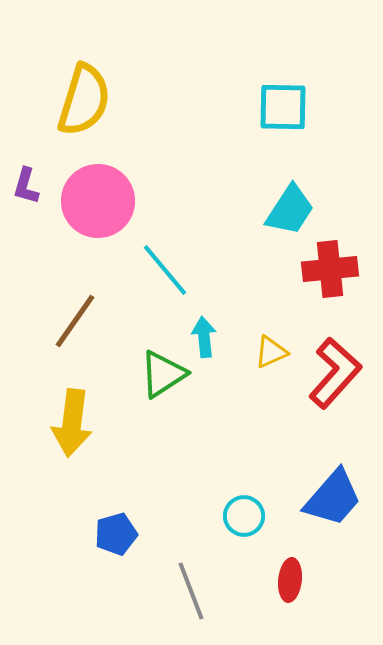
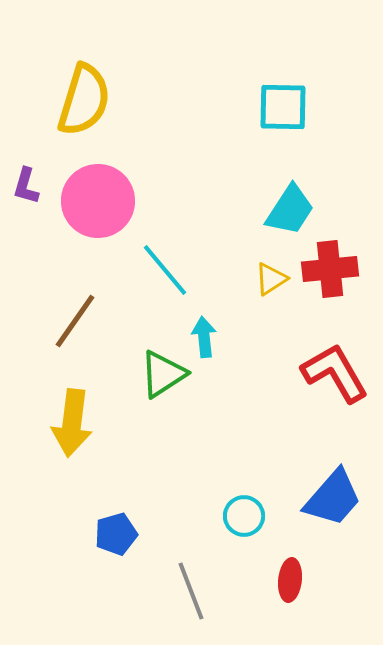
yellow triangle: moved 73 px up; rotated 9 degrees counterclockwise
red L-shape: rotated 72 degrees counterclockwise
